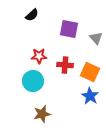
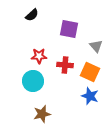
gray triangle: moved 8 px down
blue star: rotated 12 degrees counterclockwise
